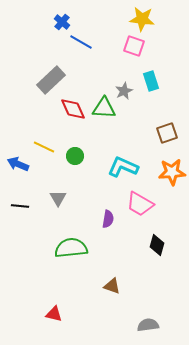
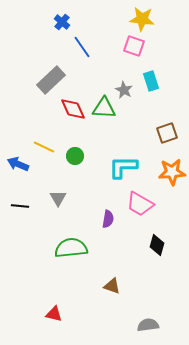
blue line: moved 1 px right, 5 px down; rotated 25 degrees clockwise
gray star: moved 1 px up; rotated 18 degrees counterclockwise
cyan L-shape: rotated 24 degrees counterclockwise
